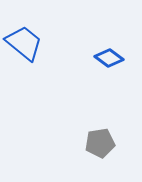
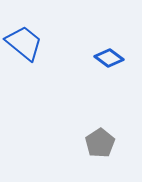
gray pentagon: rotated 24 degrees counterclockwise
